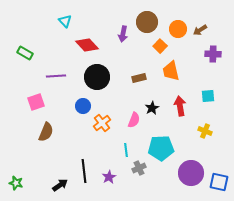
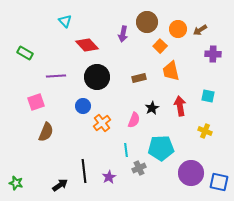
cyan square: rotated 16 degrees clockwise
